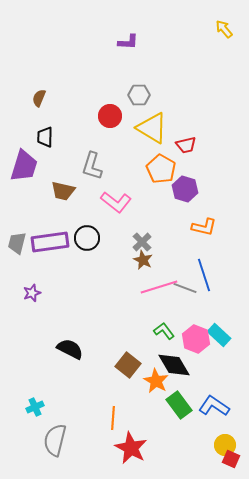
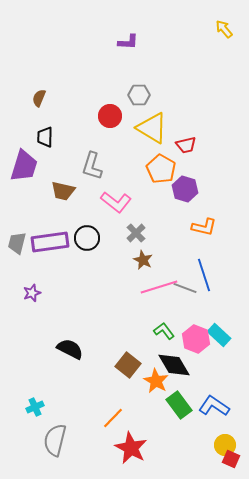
gray cross: moved 6 px left, 9 px up
orange line: rotated 40 degrees clockwise
